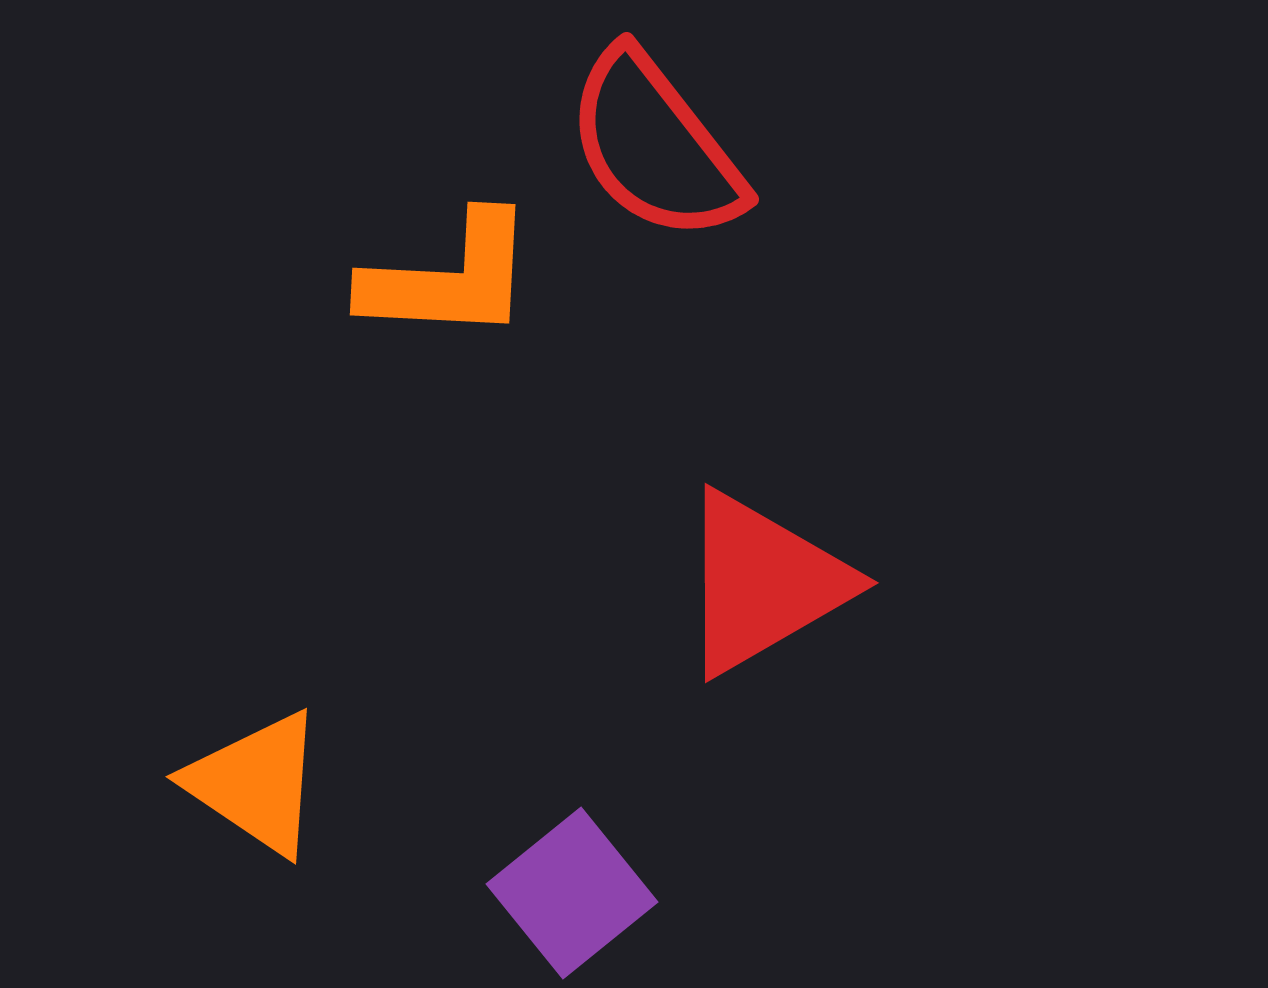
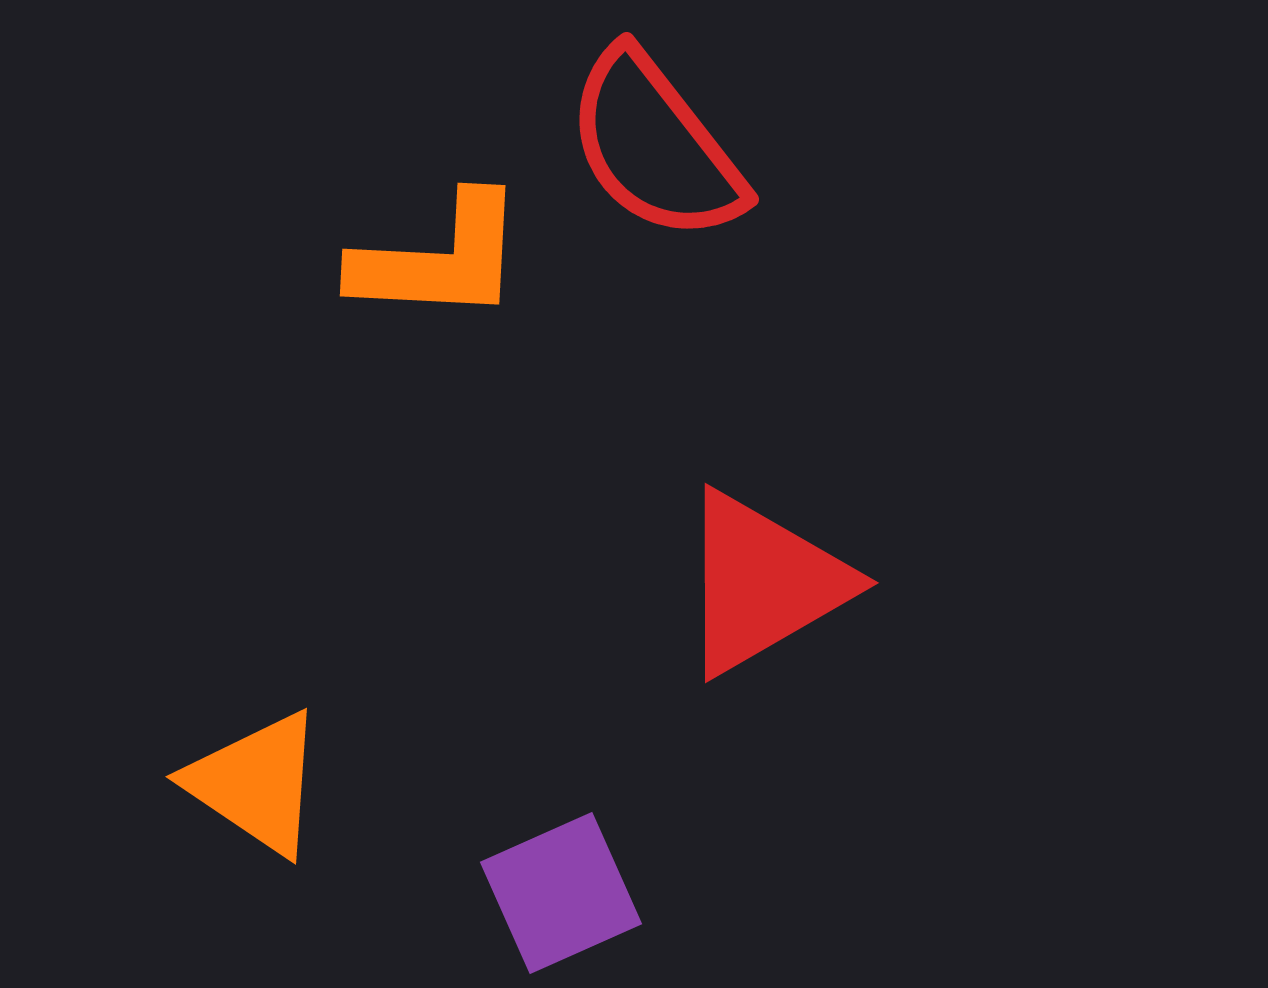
orange L-shape: moved 10 px left, 19 px up
purple square: moved 11 px left; rotated 15 degrees clockwise
